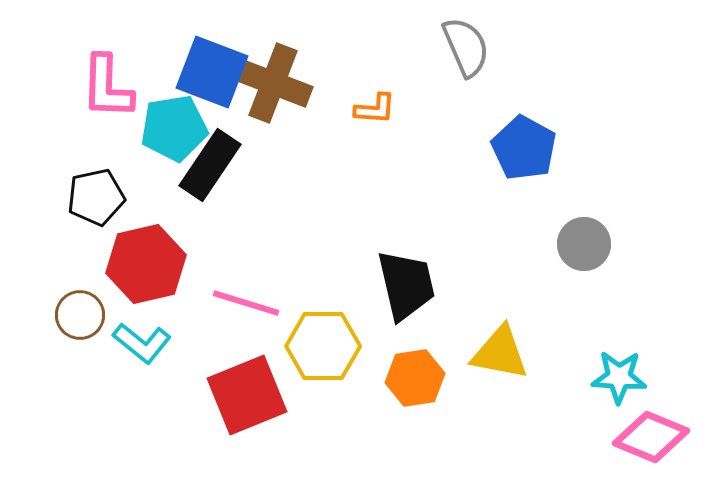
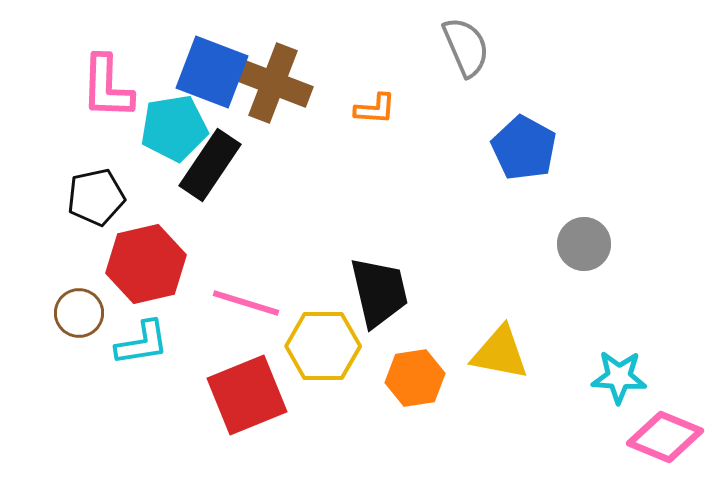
black trapezoid: moved 27 px left, 7 px down
brown circle: moved 1 px left, 2 px up
cyan L-shape: rotated 48 degrees counterclockwise
pink diamond: moved 14 px right
